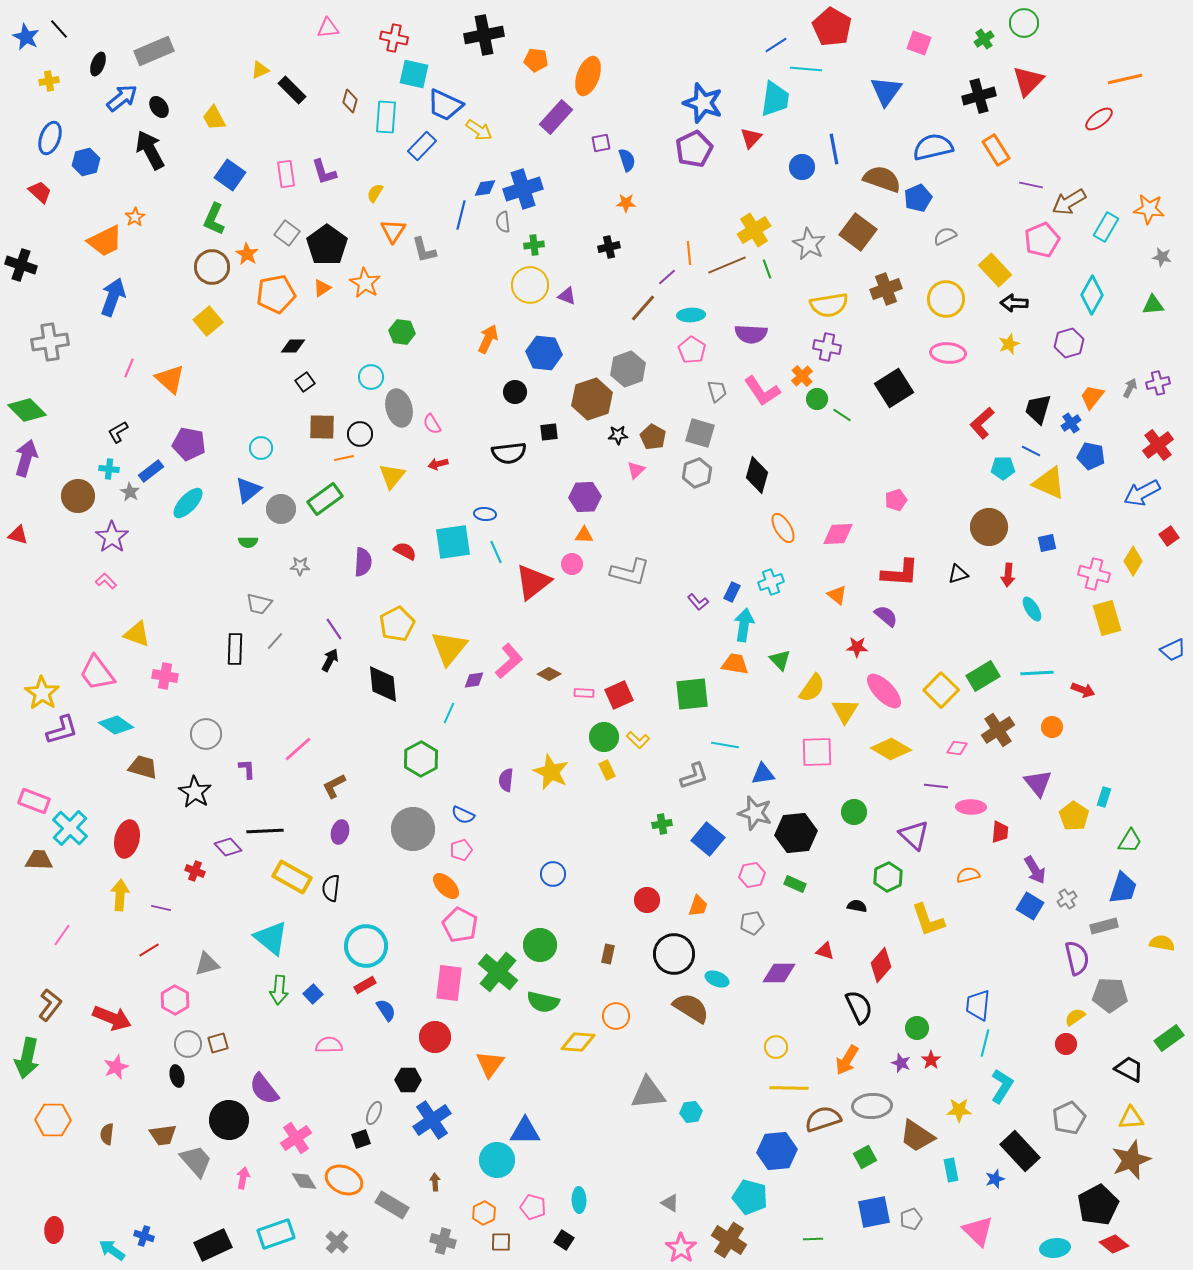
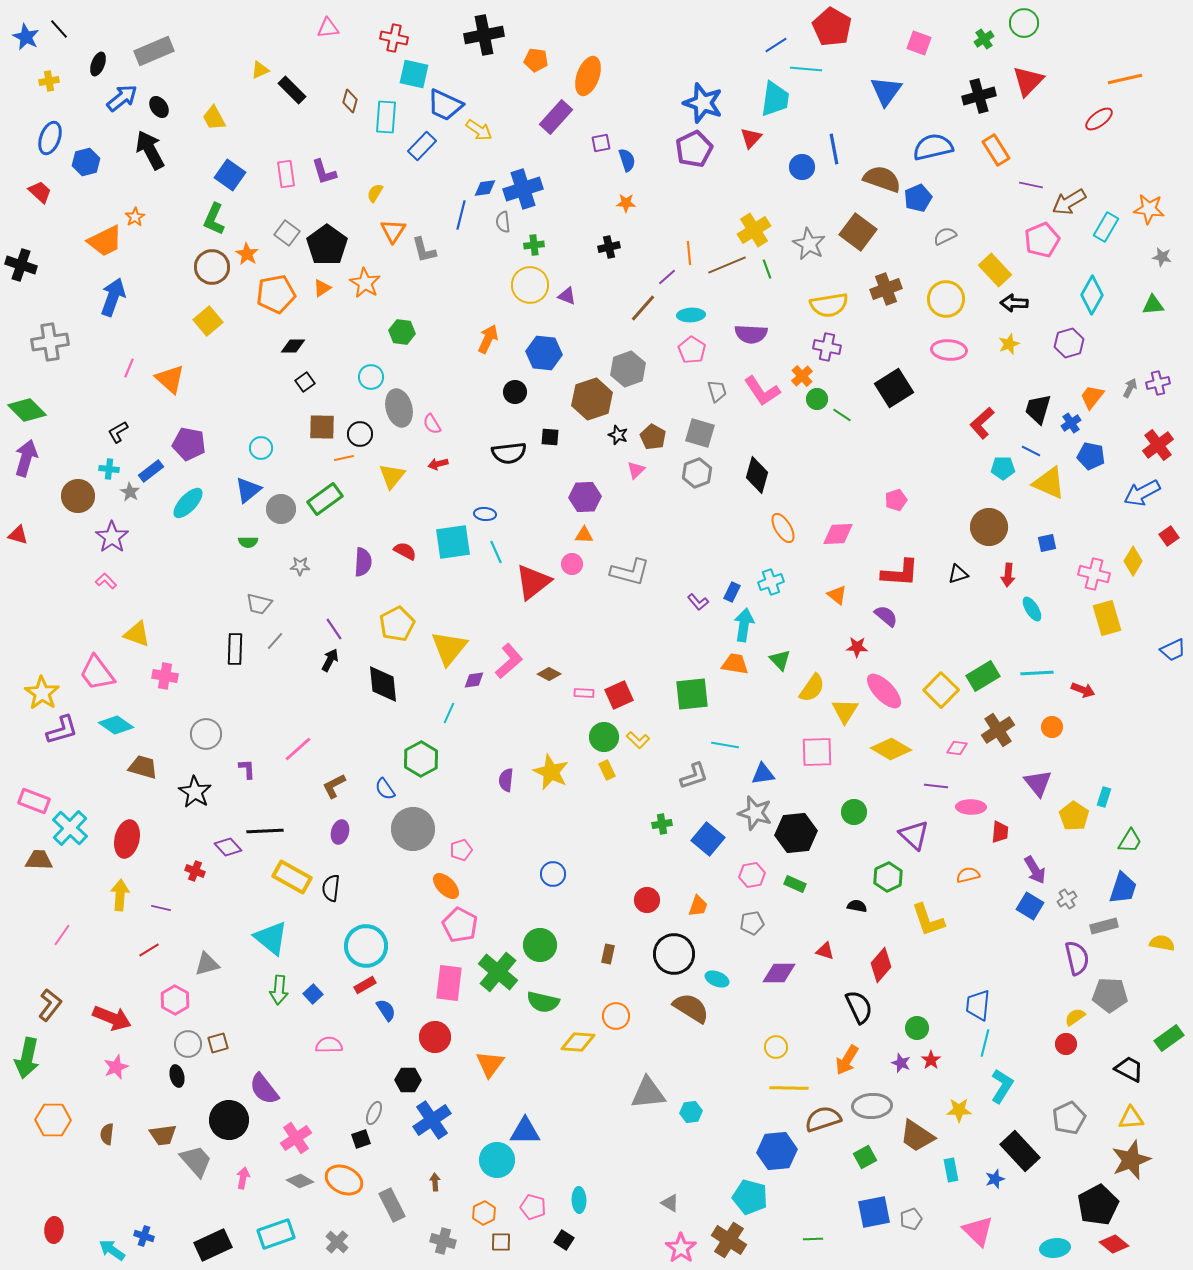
pink ellipse at (948, 353): moved 1 px right, 3 px up
black square at (549, 432): moved 1 px right, 5 px down; rotated 12 degrees clockwise
black star at (618, 435): rotated 24 degrees clockwise
blue semicircle at (463, 815): moved 78 px left, 26 px up; rotated 30 degrees clockwise
gray diamond at (304, 1181): moved 4 px left; rotated 28 degrees counterclockwise
gray rectangle at (392, 1205): rotated 32 degrees clockwise
